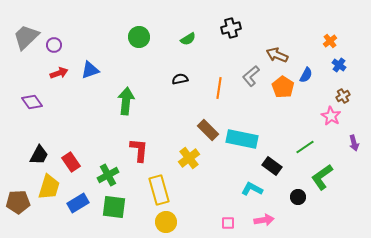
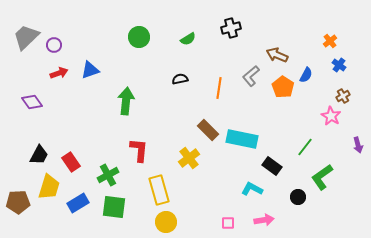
purple arrow: moved 4 px right, 2 px down
green line: rotated 18 degrees counterclockwise
